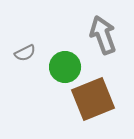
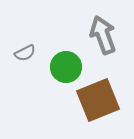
green circle: moved 1 px right
brown square: moved 5 px right, 1 px down
